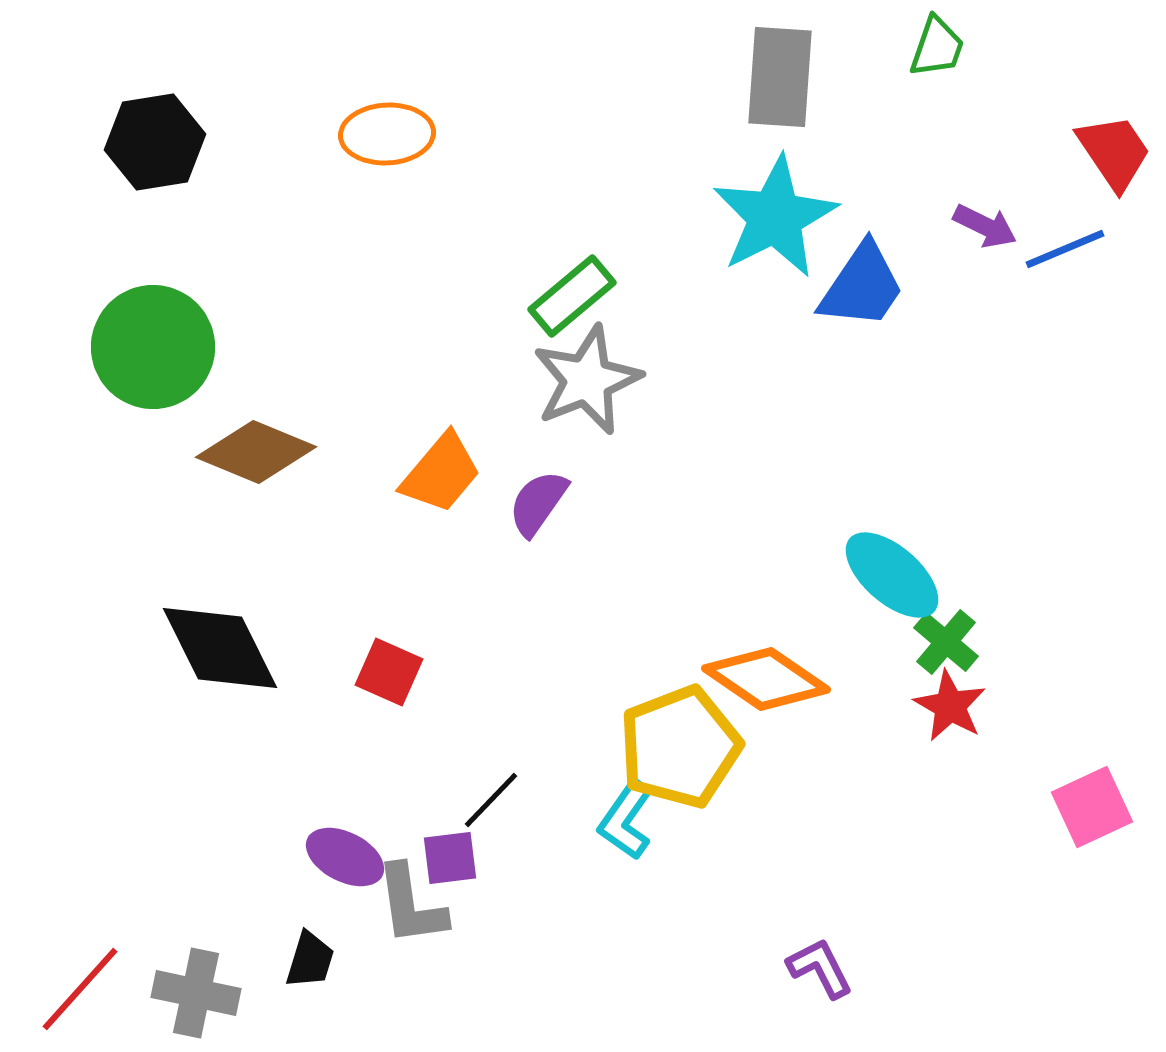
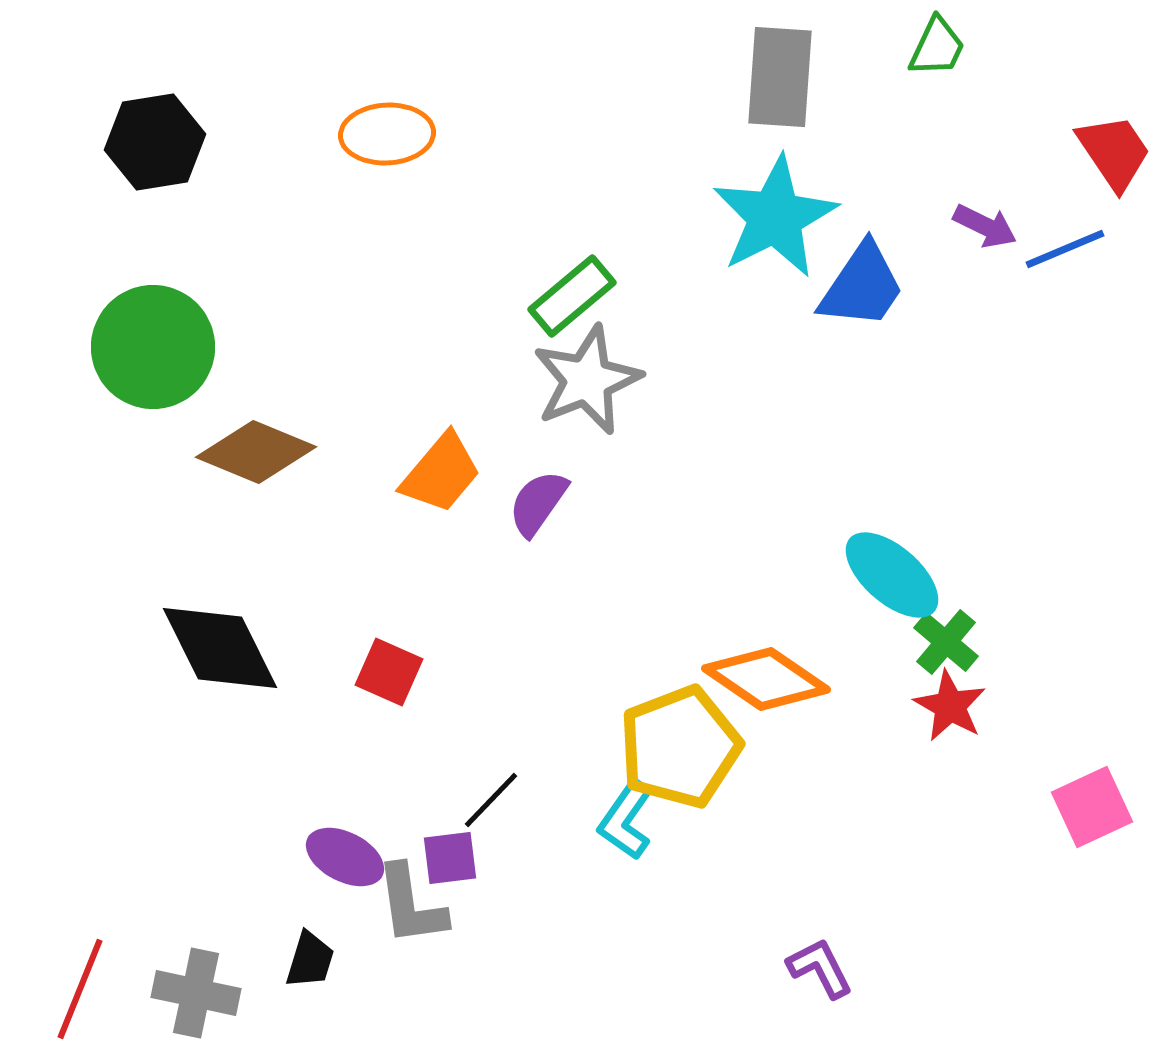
green trapezoid: rotated 6 degrees clockwise
red line: rotated 20 degrees counterclockwise
